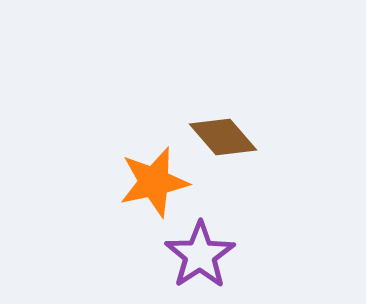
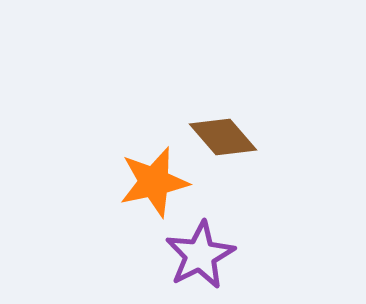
purple star: rotated 6 degrees clockwise
